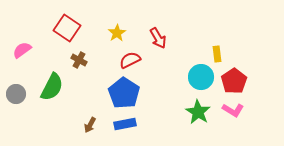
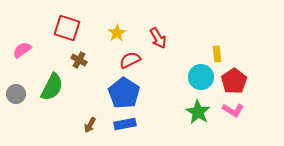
red square: rotated 16 degrees counterclockwise
